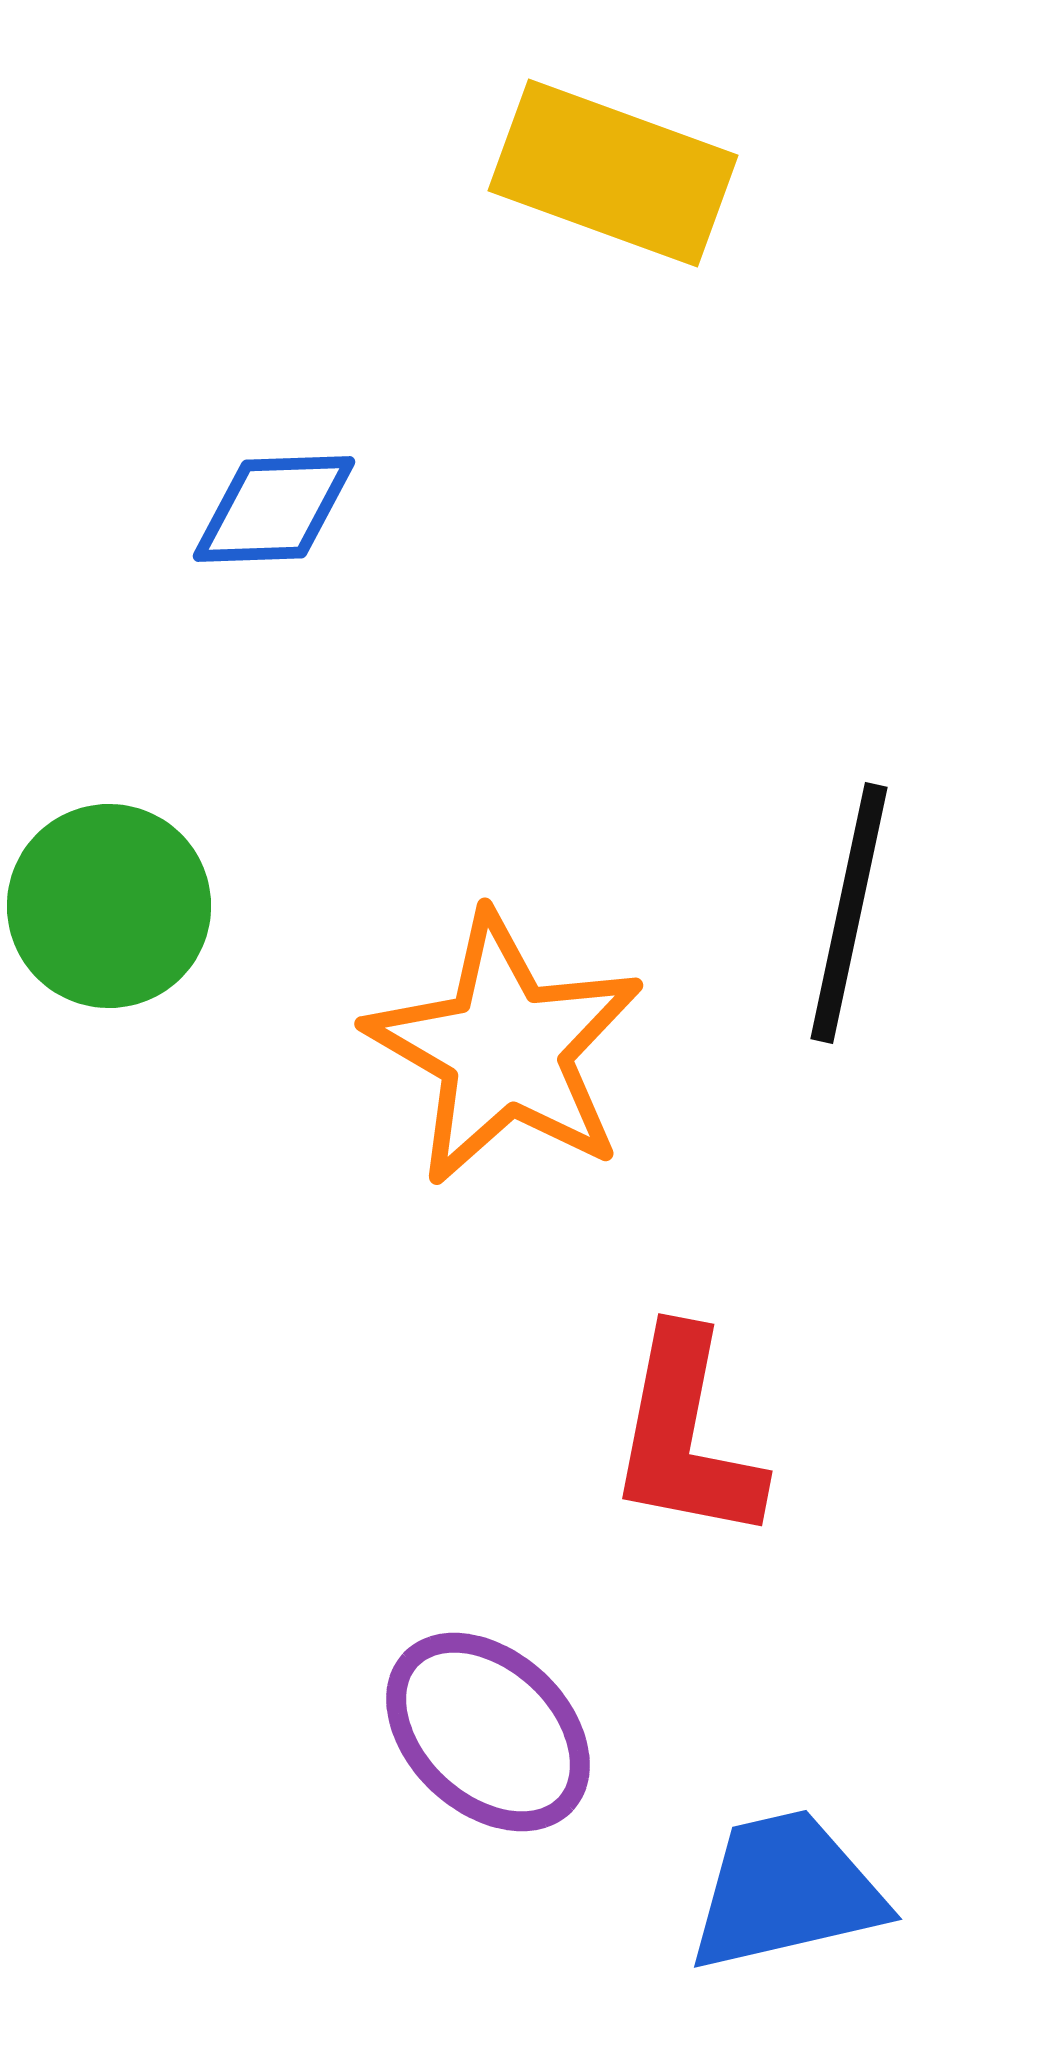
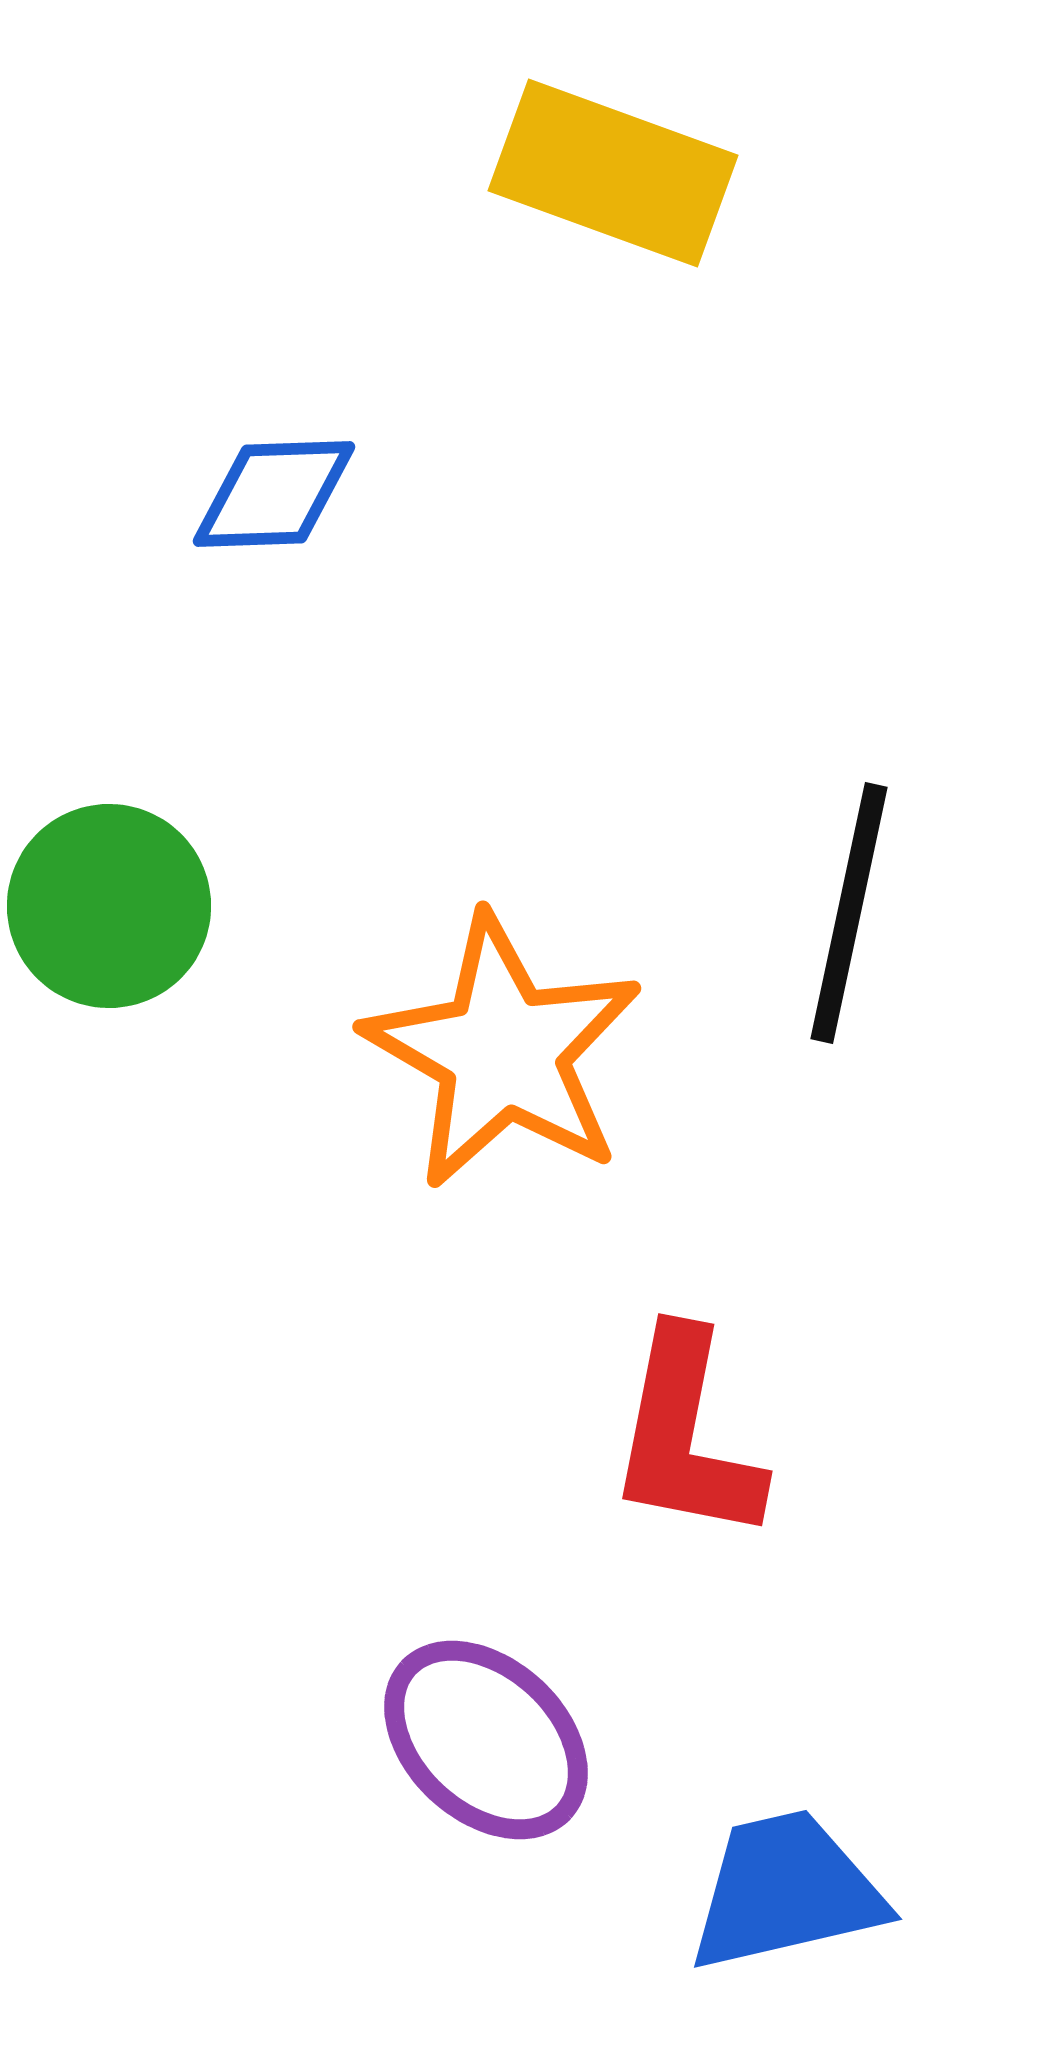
blue diamond: moved 15 px up
orange star: moved 2 px left, 3 px down
purple ellipse: moved 2 px left, 8 px down
